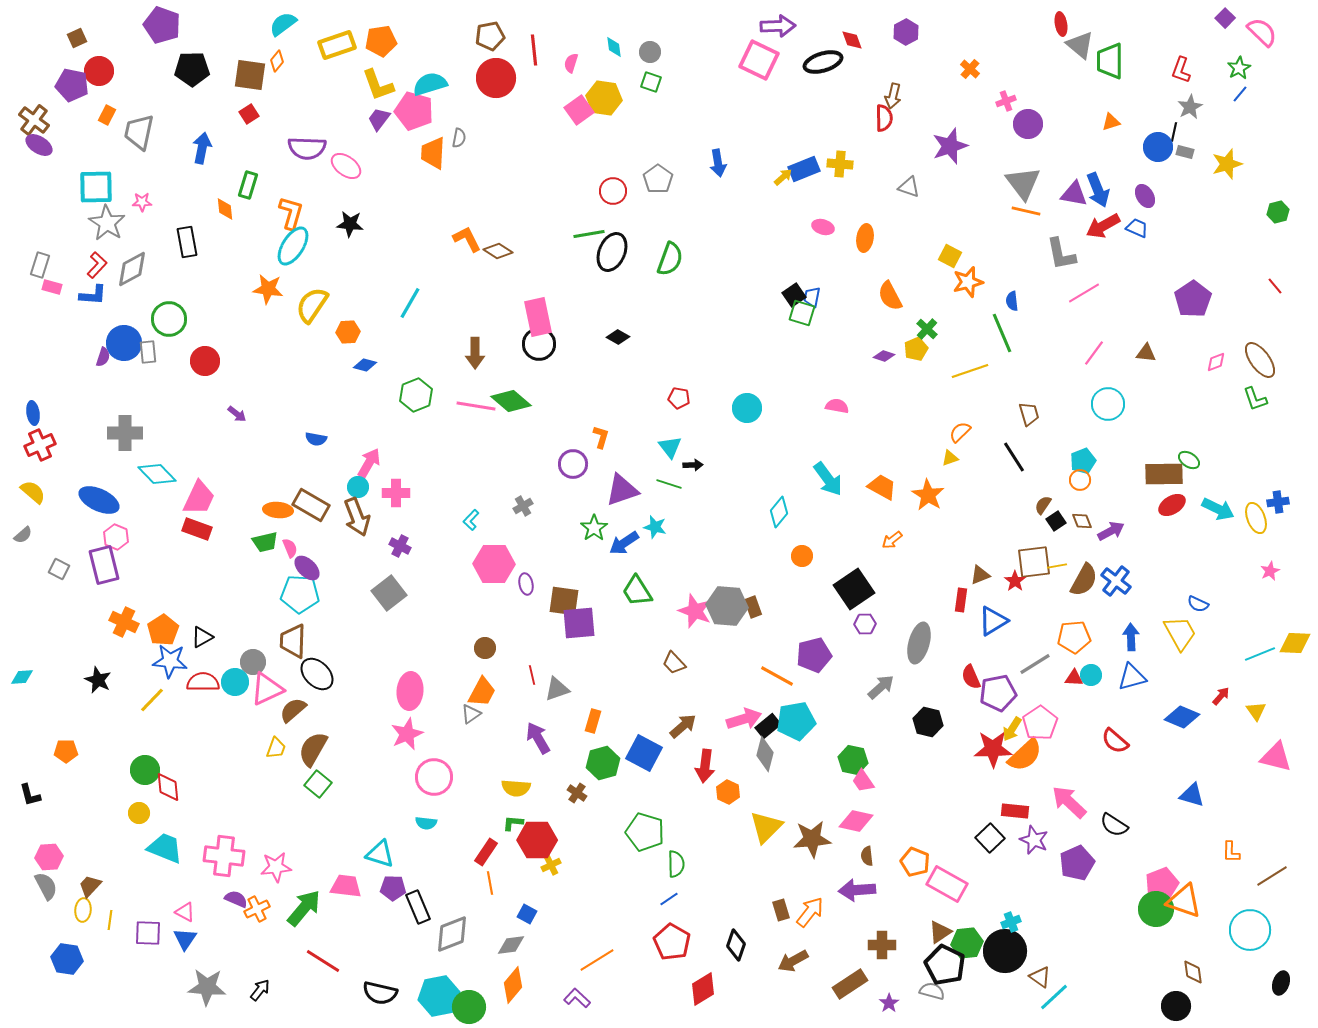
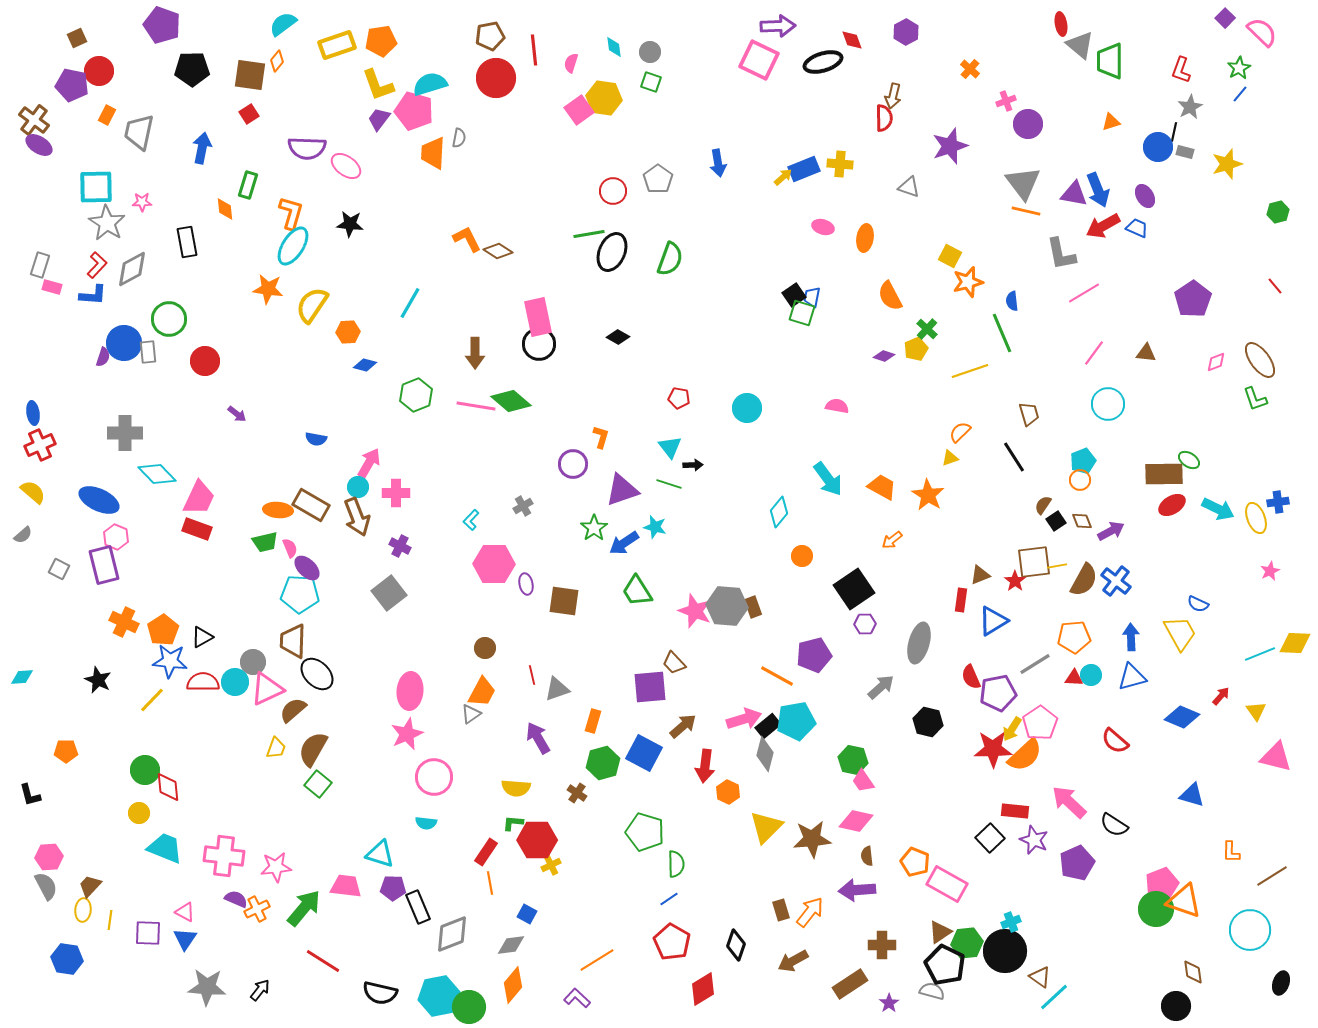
purple square at (579, 623): moved 71 px right, 64 px down
